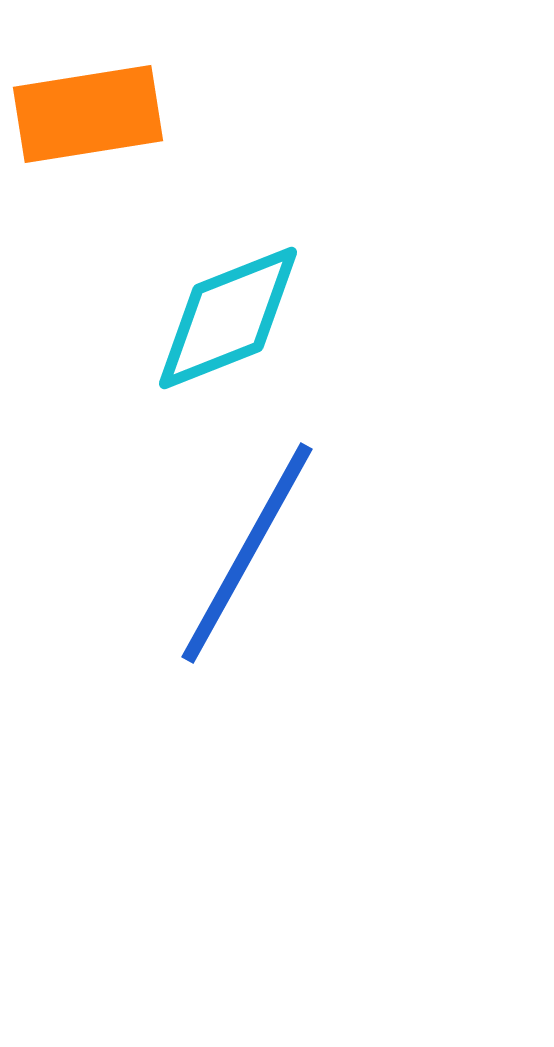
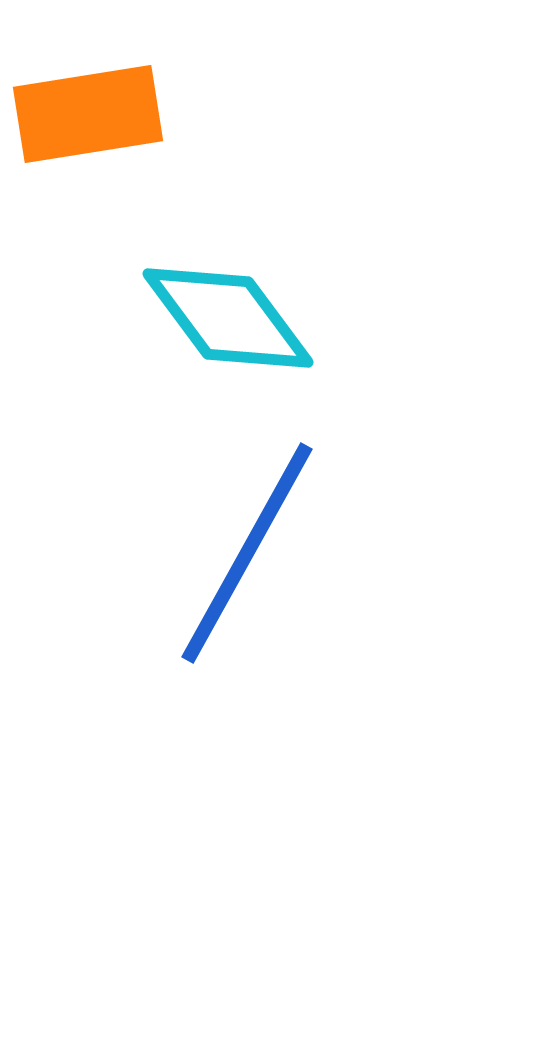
cyan diamond: rotated 75 degrees clockwise
